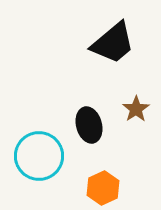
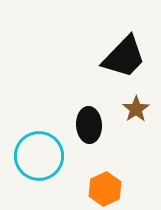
black trapezoid: moved 11 px right, 14 px down; rotated 6 degrees counterclockwise
black ellipse: rotated 12 degrees clockwise
orange hexagon: moved 2 px right, 1 px down
